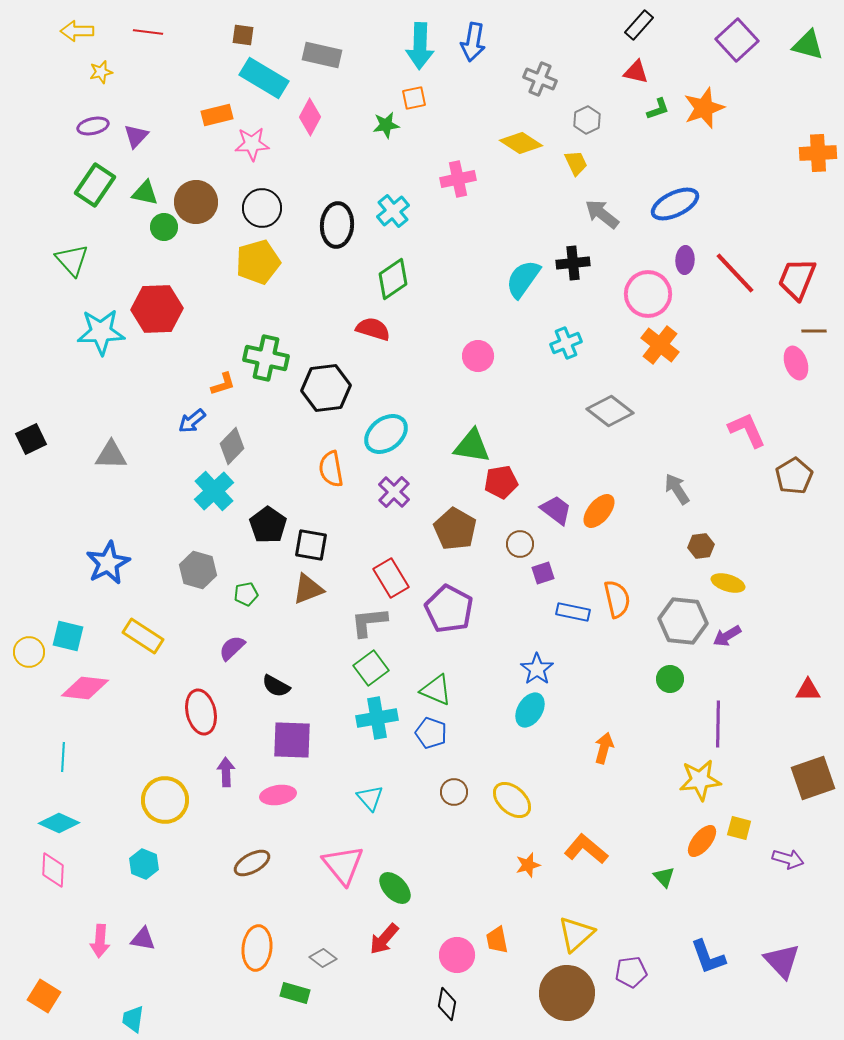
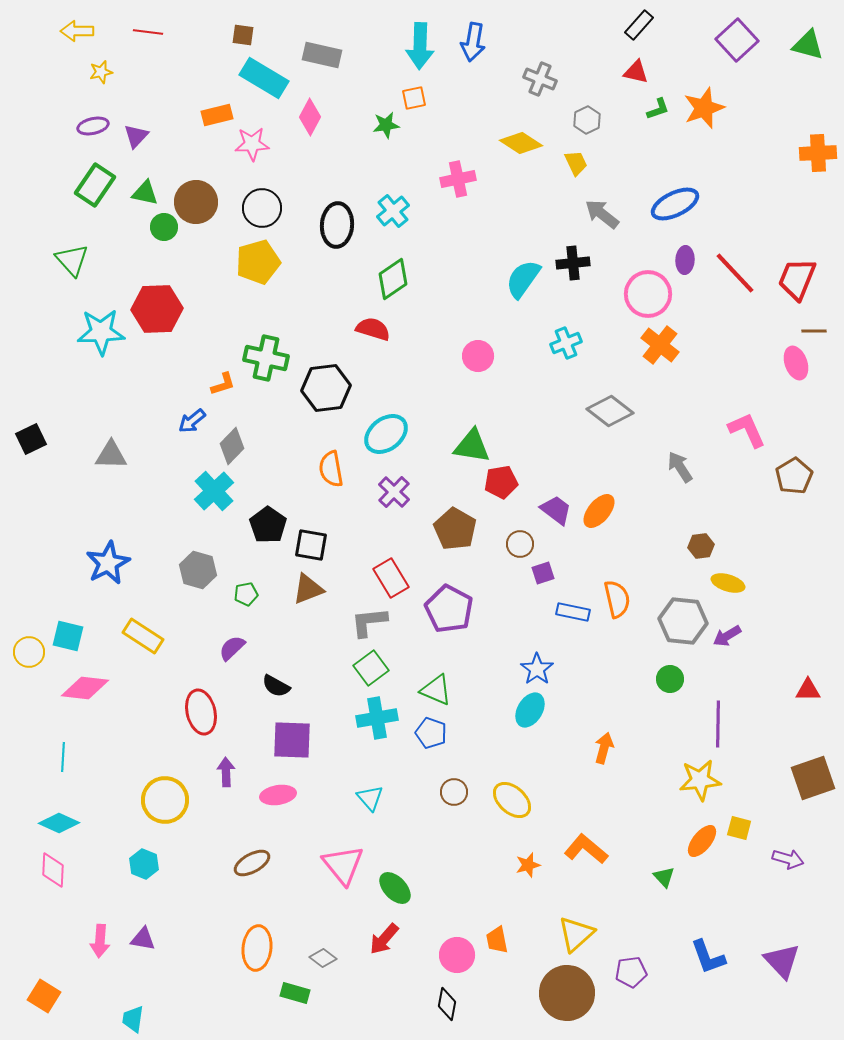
gray arrow at (677, 489): moved 3 px right, 22 px up
